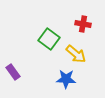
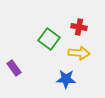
red cross: moved 4 px left, 3 px down
yellow arrow: moved 3 px right, 1 px up; rotated 35 degrees counterclockwise
purple rectangle: moved 1 px right, 4 px up
